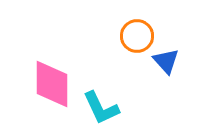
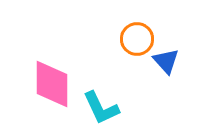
orange circle: moved 3 px down
